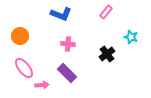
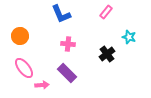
blue L-shape: rotated 45 degrees clockwise
cyan star: moved 2 px left
